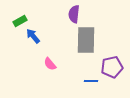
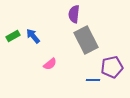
green rectangle: moved 7 px left, 15 px down
gray rectangle: rotated 28 degrees counterclockwise
pink semicircle: rotated 88 degrees counterclockwise
blue line: moved 2 px right, 1 px up
